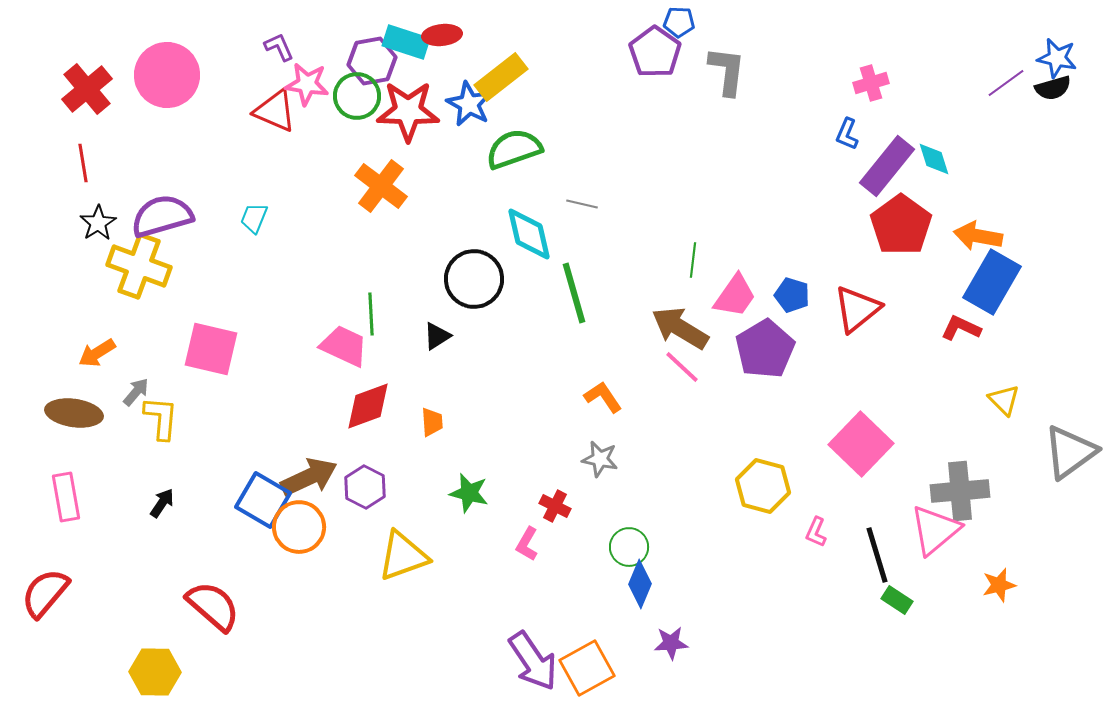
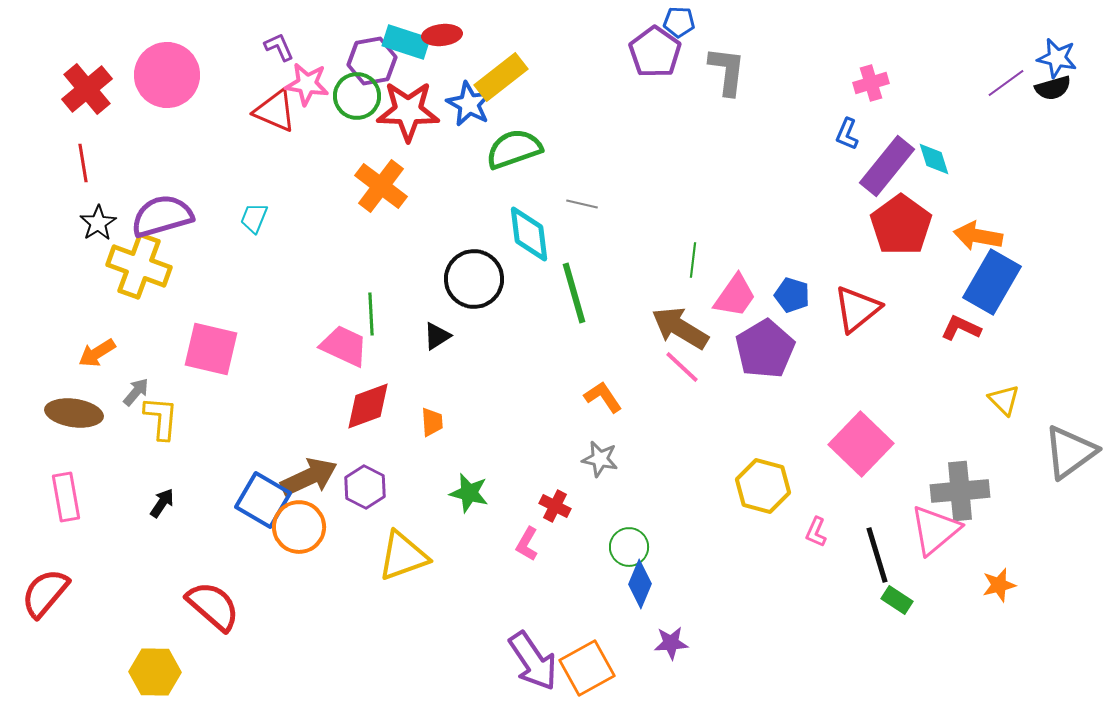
cyan diamond at (529, 234): rotated 6 degrees clockwise
